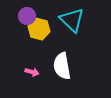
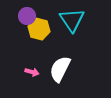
cyan triangle: rotated 12 degrees clockwise
white semicircle: moved 2 px left, 3 px down; rotated 36 degrees clockwise
